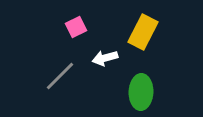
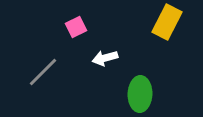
yellow rectangle: moved 24 px right, 10 px up
gray line: moved 17 px left, 4 px up
green ellipse: moved 1 px left, 2 px down
